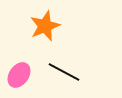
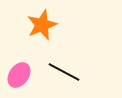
orange star: moved 3 px left, 1 px up
